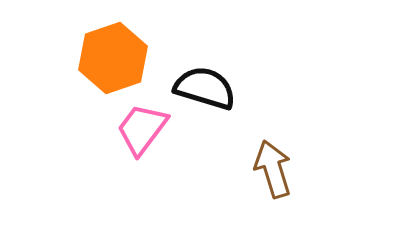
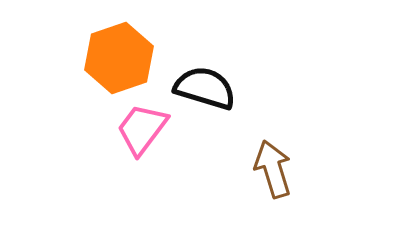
orange hexagon: moved 6 px right
